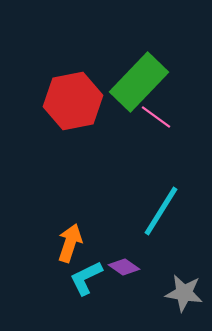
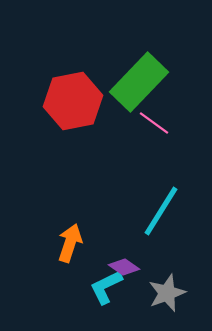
pink line: moved 2 px left, 6 px down
cyan L-shape: moved 20 px right, 9 px down
gray star: moved 17 px left; rotated 30 degrees counterclockwise
